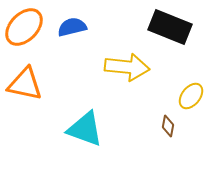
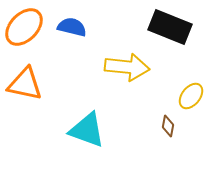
blue semicircle: rotated 28 degrees clockwise
cyan triangle: moved 2 px right, 1 px down
